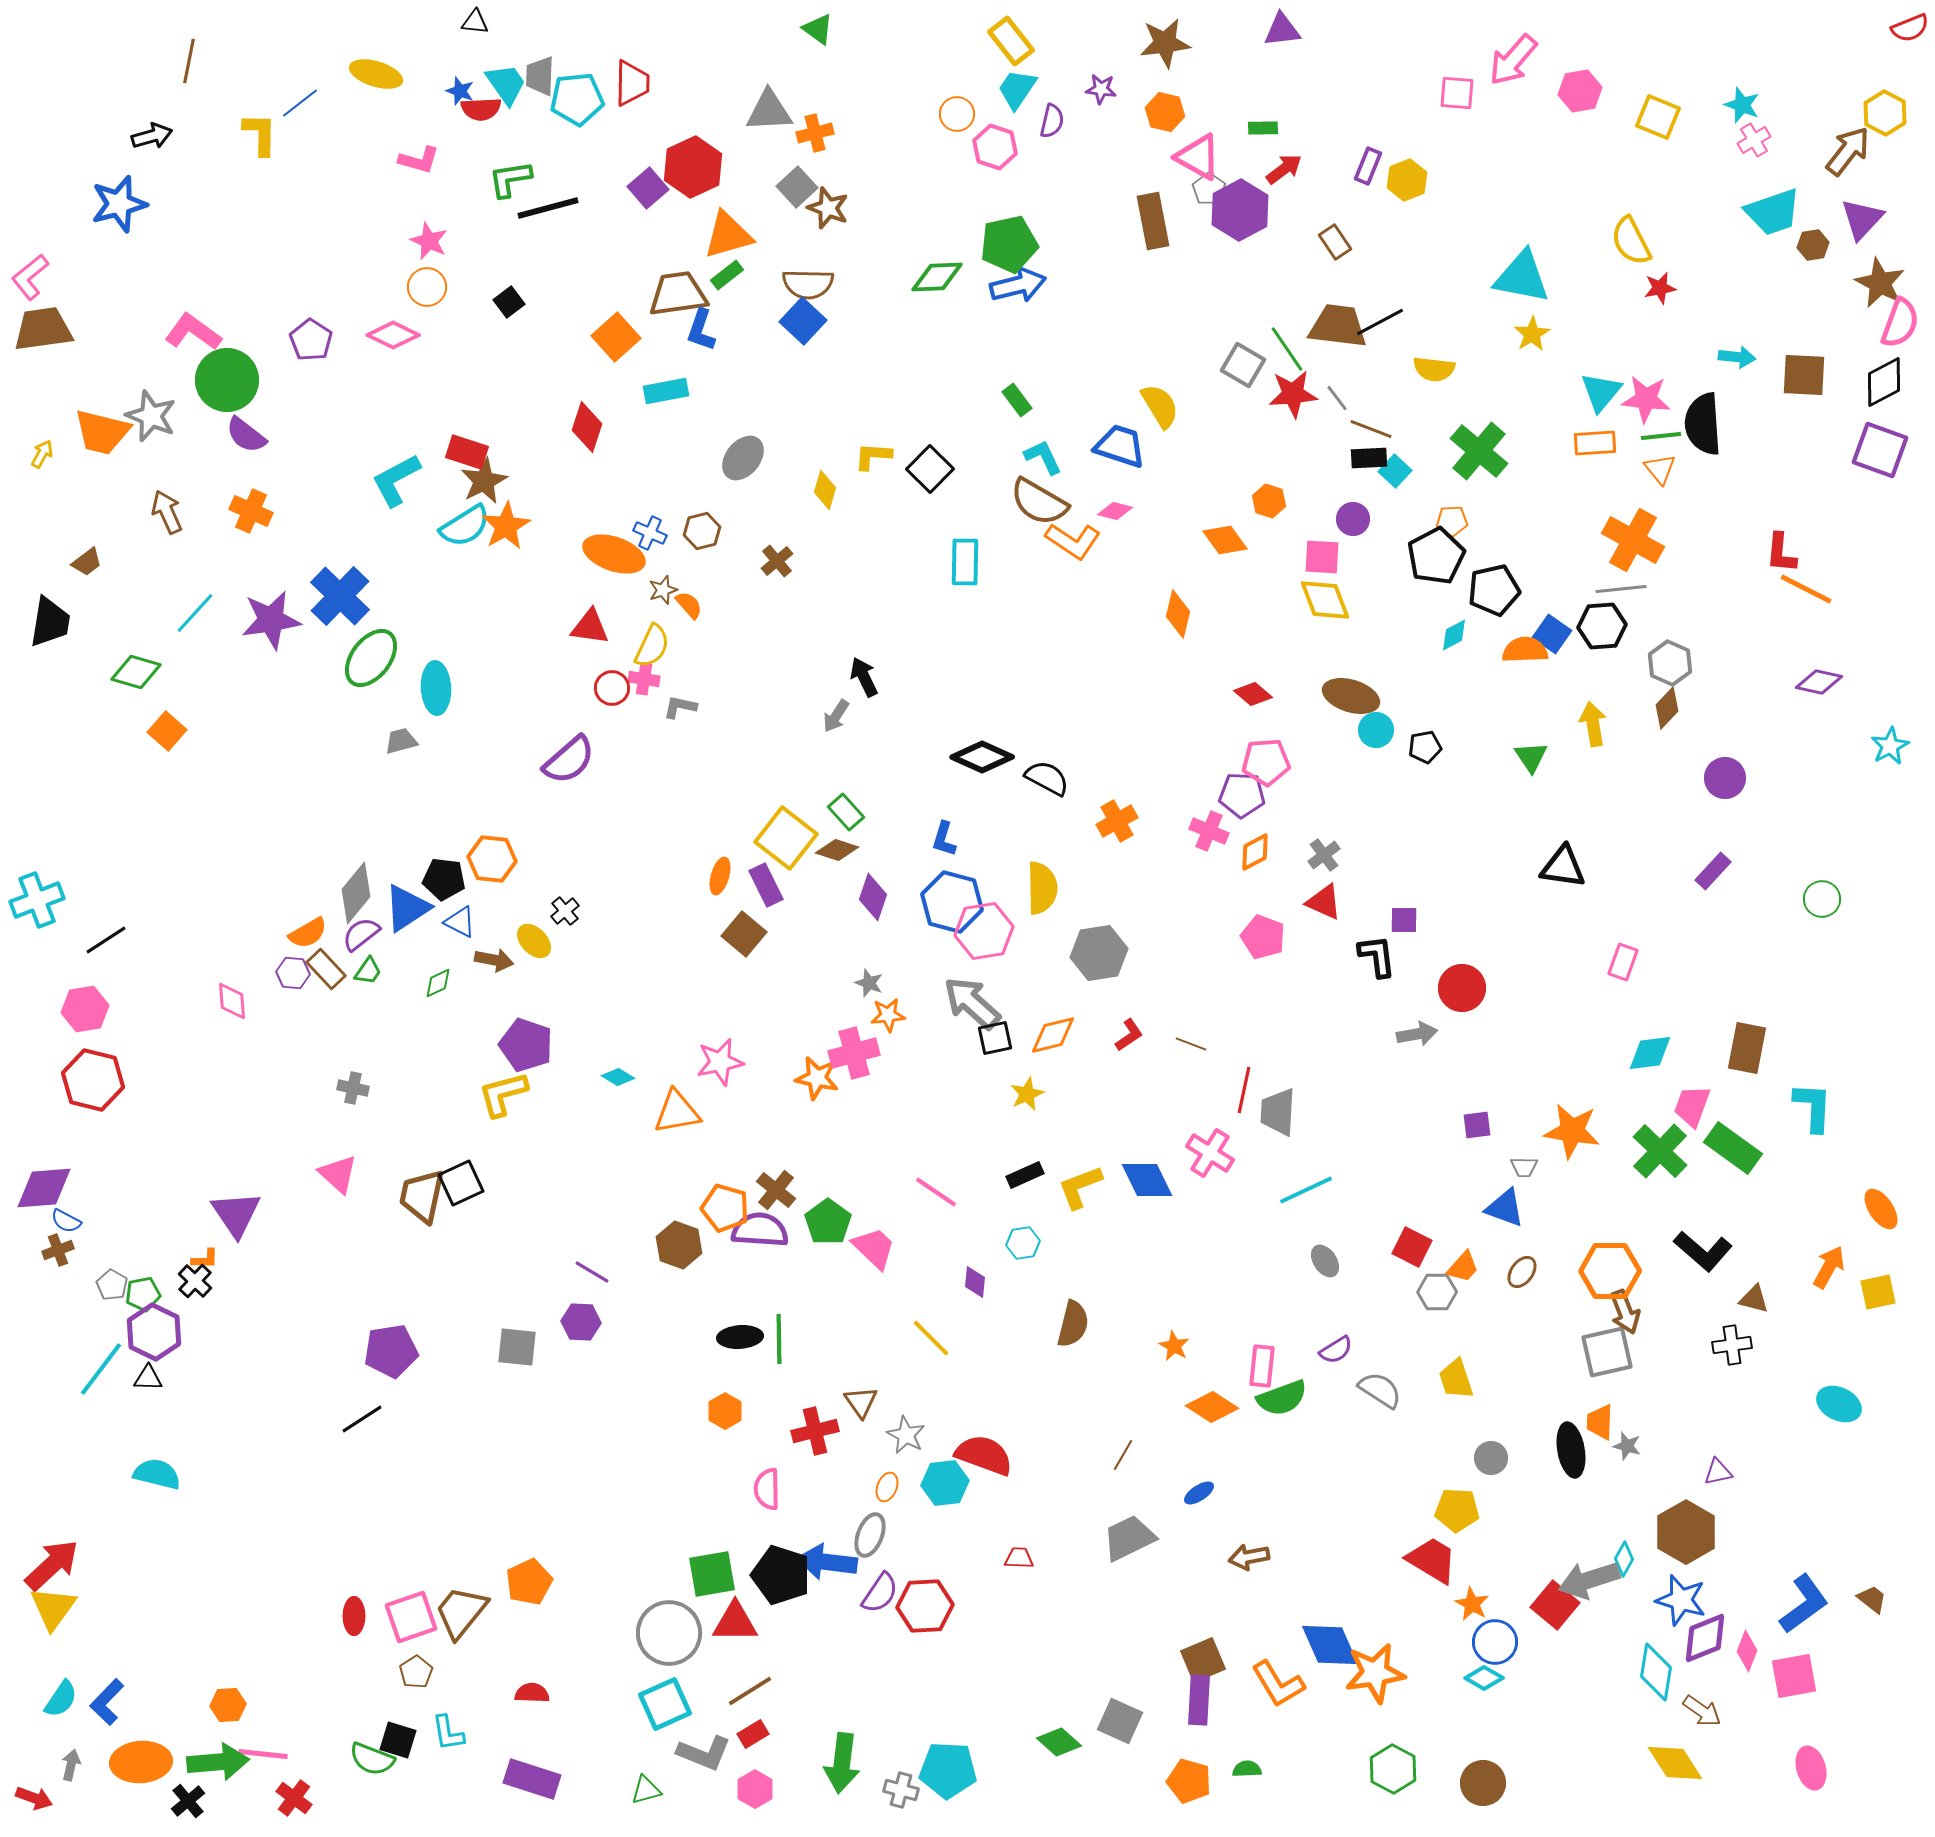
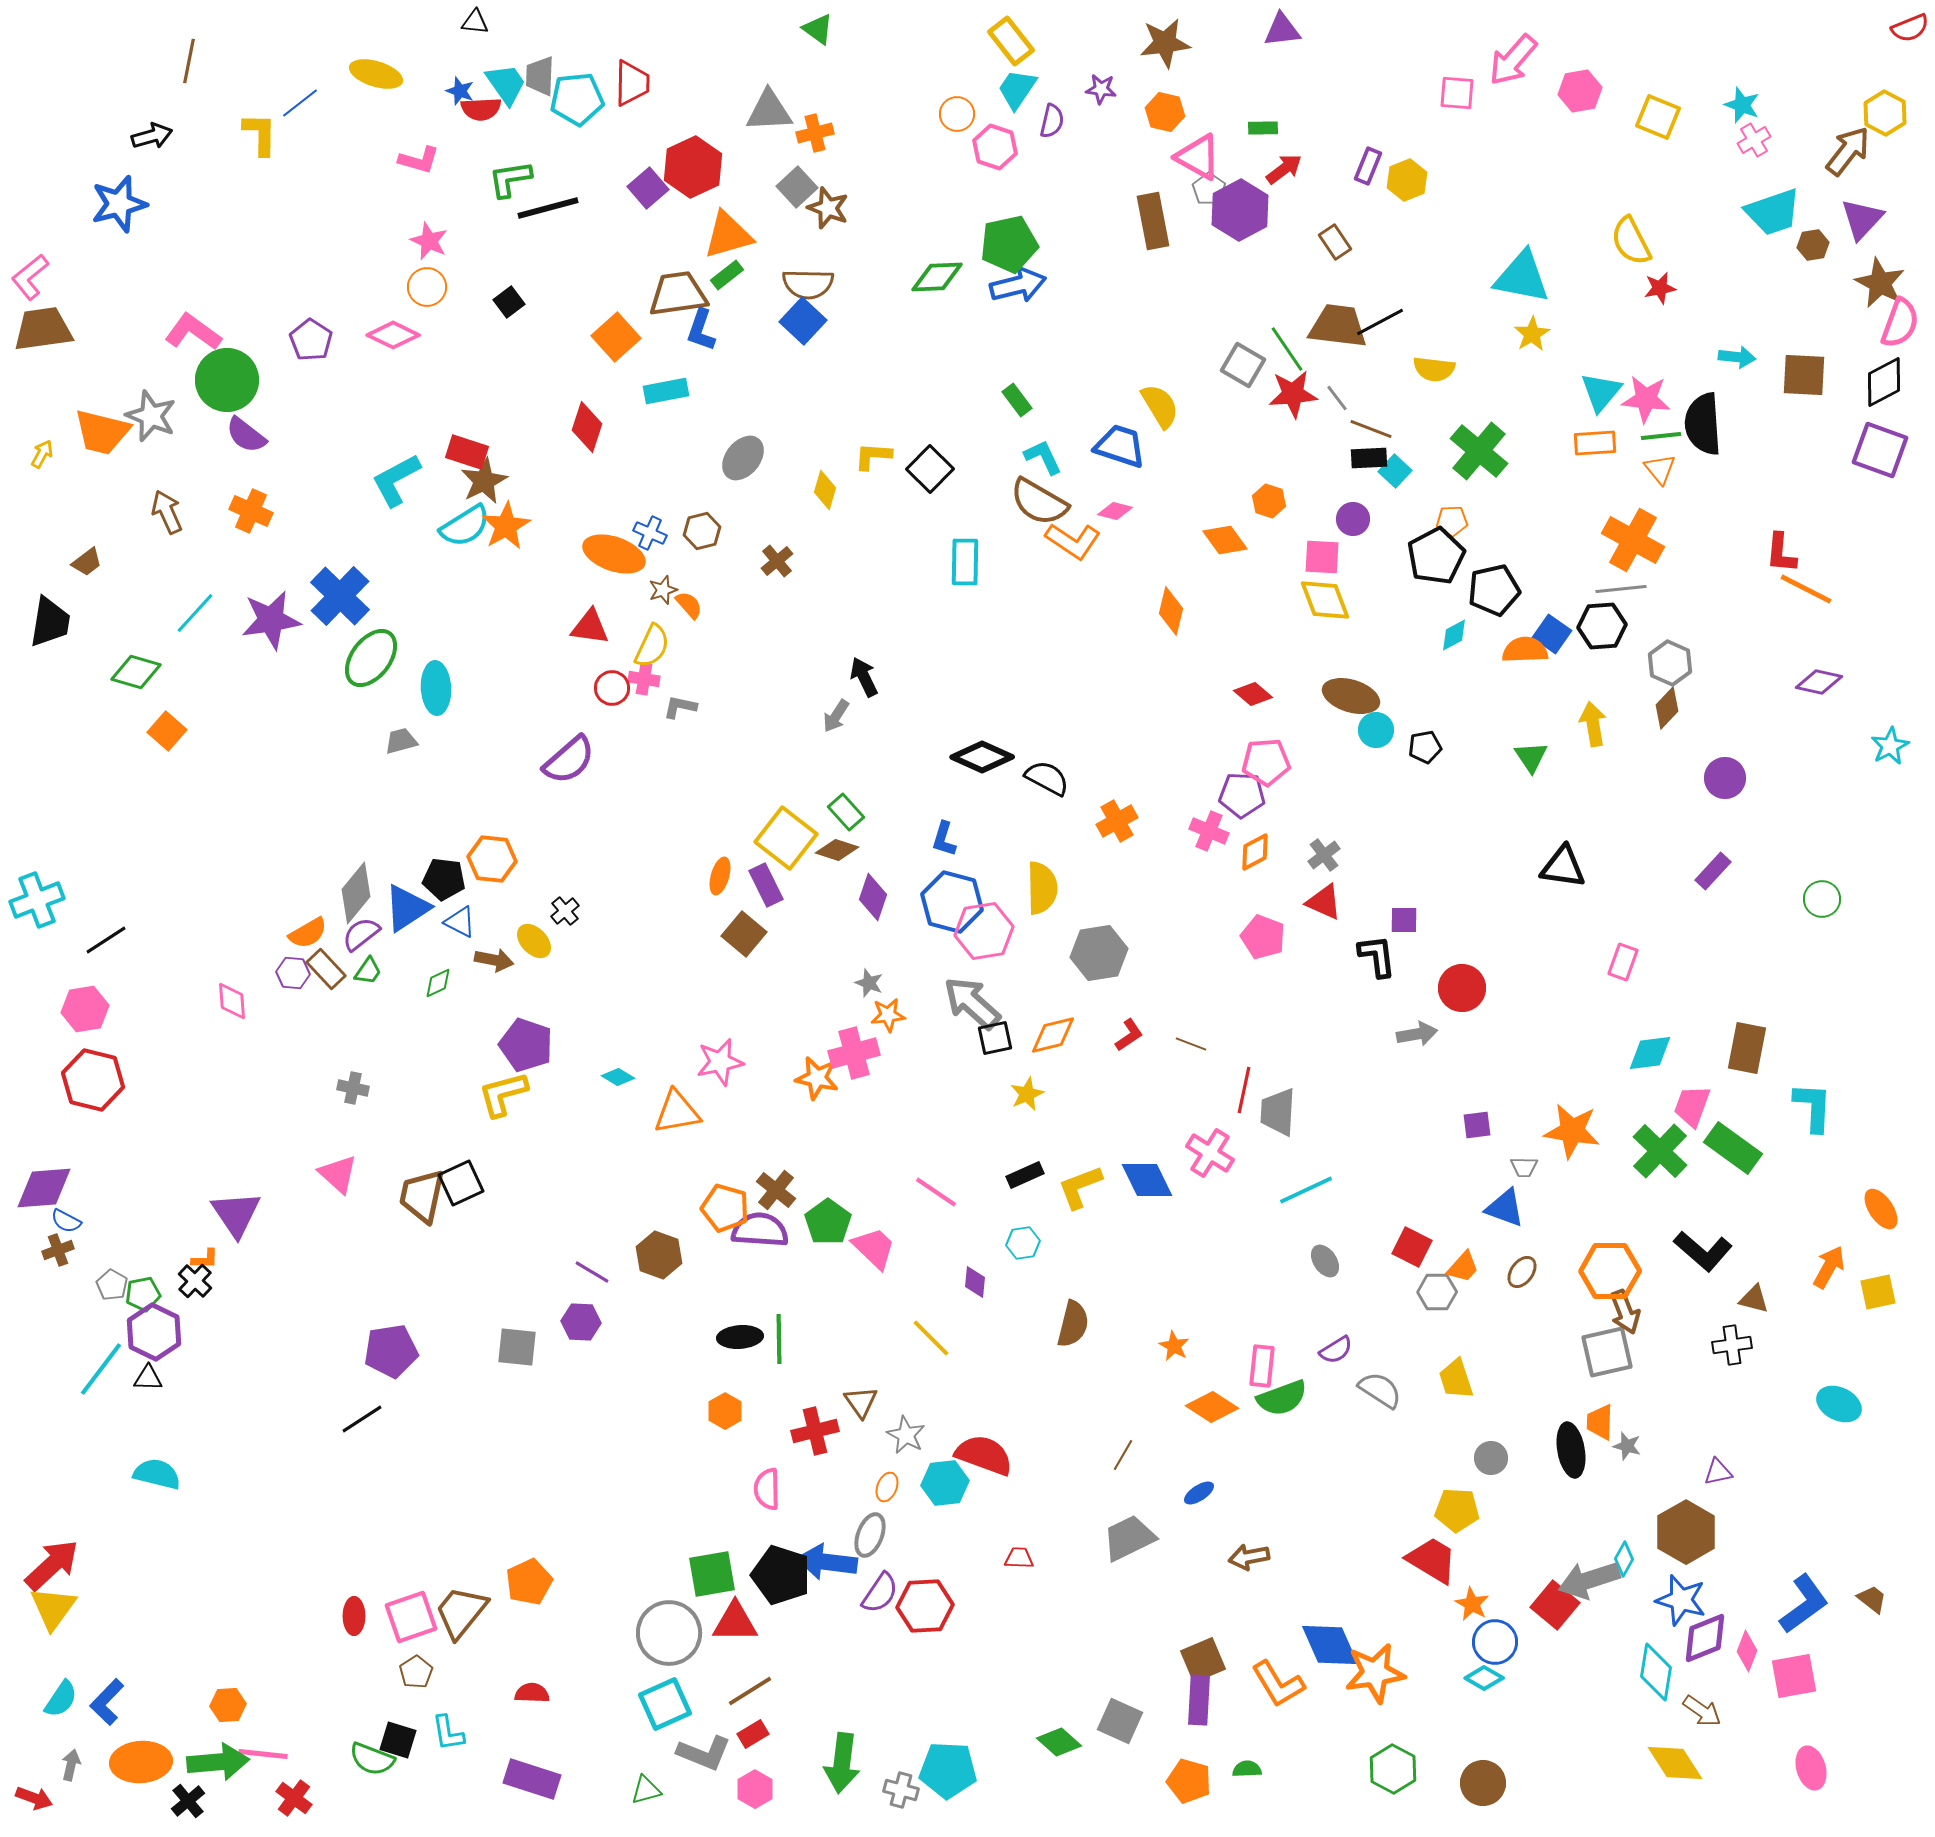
orange diamond at (1178, 614): moved 7 px left, 3 px up
brown hexagon at (679, 1245): moved 20 px left, 10 px down
